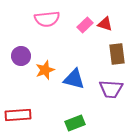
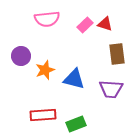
red rectangle: moved 25 px right
green rectangle: moved 1 px right, 1 px down
